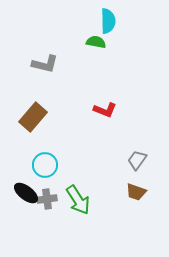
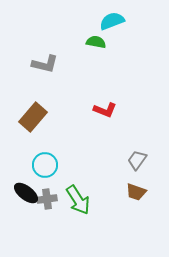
cyan semicircle: moved 4 px right; rotated 110 degrees counterclockwise
